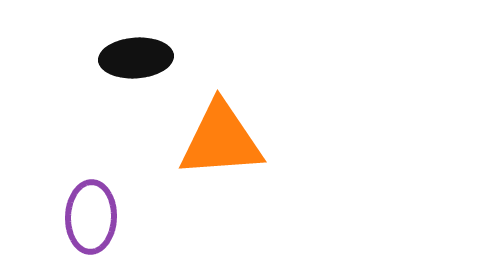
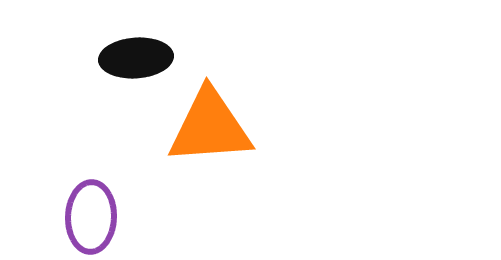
orange triangle: moved 11 px left, 13 px up
